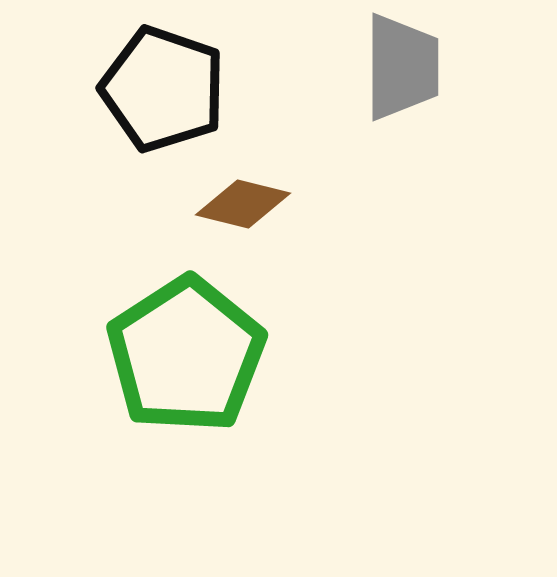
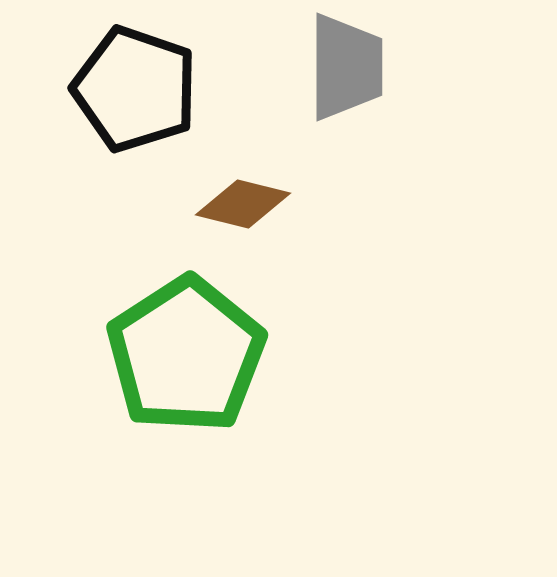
gray trapezoid: moved 56 px left
black pentagon: moved 28 px left
